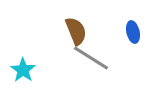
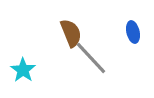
brown semicircle: moved 5 px left, 2 px down
gray line: rotated 15 degrees clockwise
